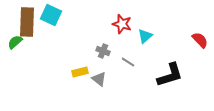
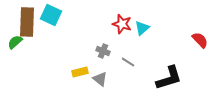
cyan triangle: moved 3 px left, 8 px up
black L-shape: moved 1 px left, 3 px down
gray triangle: moved 1 px right
